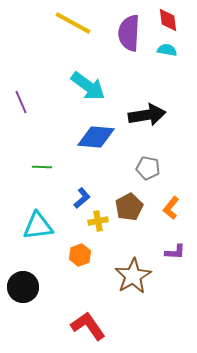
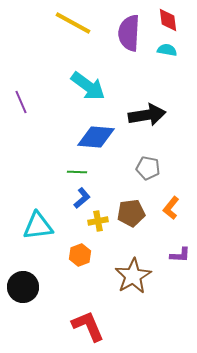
green line: moved 35 px right, 5 px down
brown pentagon: moved 2 px right, 6 px down; rotated 20 degrees clockwise
purple L-shape: moved 5 px right, 3 px down
red L-shape: rotated 12 degrees clockwise
